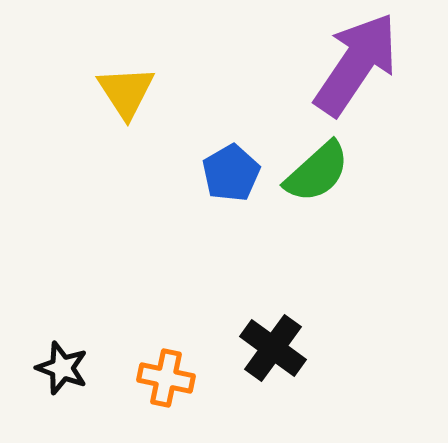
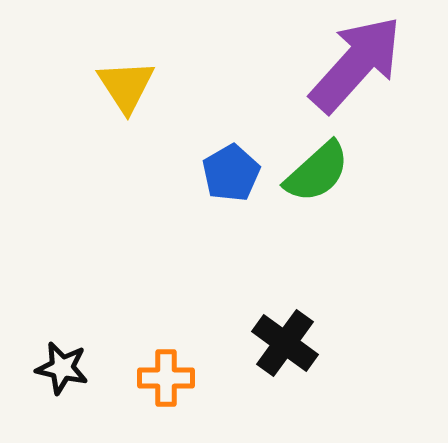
purple arrow: rotated 8 degrees clockwise
yellow triangle: moved 6 px up
black cross: moved 12 px right, 5 px up
black star: rotated 8 degrees counterclockwise
orange cross: rotated 12 degrees counterclockwise
